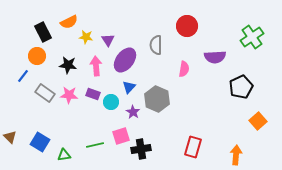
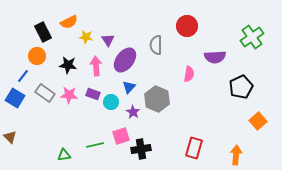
pink semicircle: moved 5 px right, 5 px down
blue square: moved 25 px left, 44 px up
red rectangle: moved 1 px right, 1 px down
